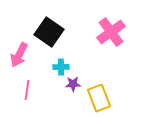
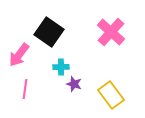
pink cross: rotated 12 degrees counterclockwise
pink arrow: rotated 10 degrees clockwise
purple star: moved 1 px right; rotated 21 degrees clockwise
pink line: moved 2 px left, 1 px up
yellow rectangle: moved 12 px right, 3 px up; rotated 16 degrees counterclockwise
